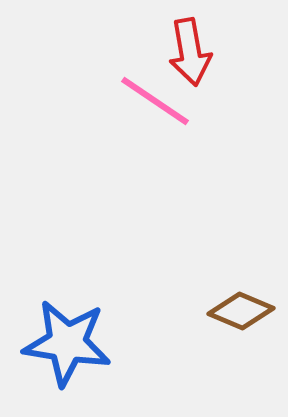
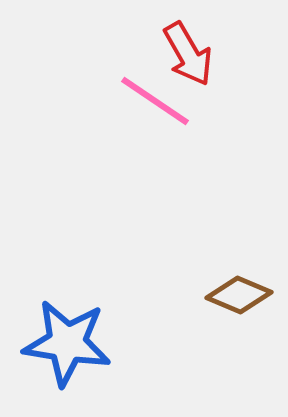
red arrow: moved 2 px left, 2 px down; rotated 20 degrees counterclockwise
brown diamond: moved 2 px left, 16 px up
